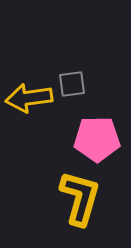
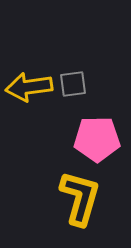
gray square: moved 1 px right
yellow arrow: moved 11 px up
